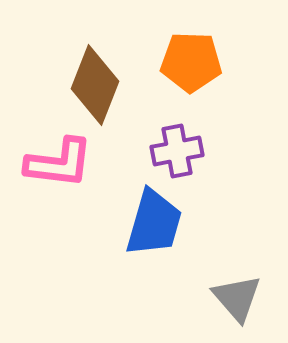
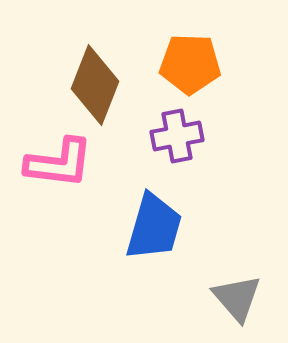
orange pentagon: moved 1 px left, 2 px down
purple cross: moved 15 px up
blue trapezoid: moved 4 px down
